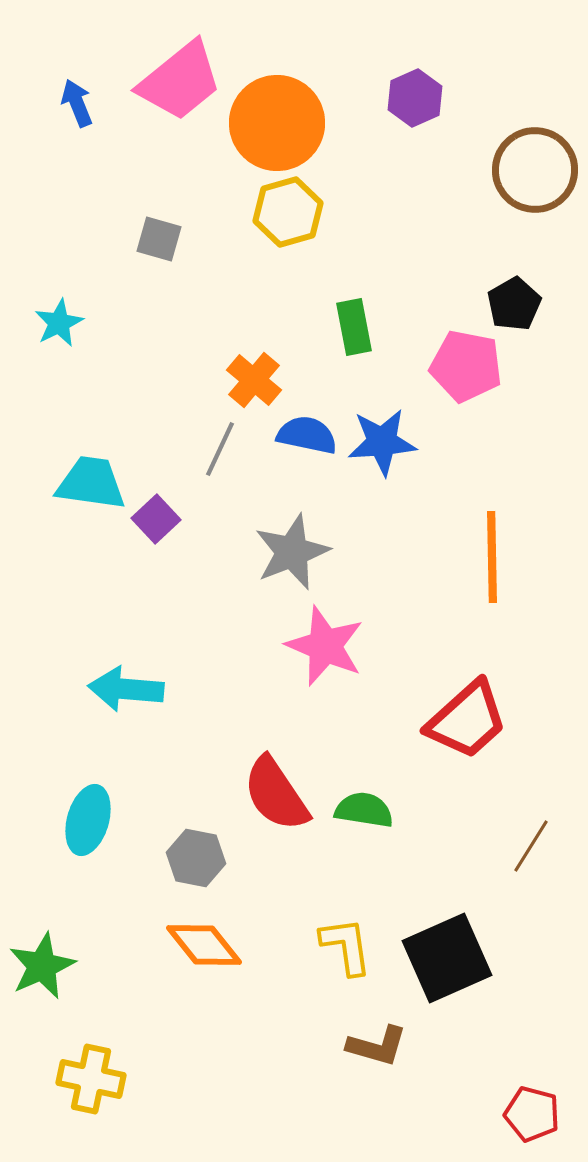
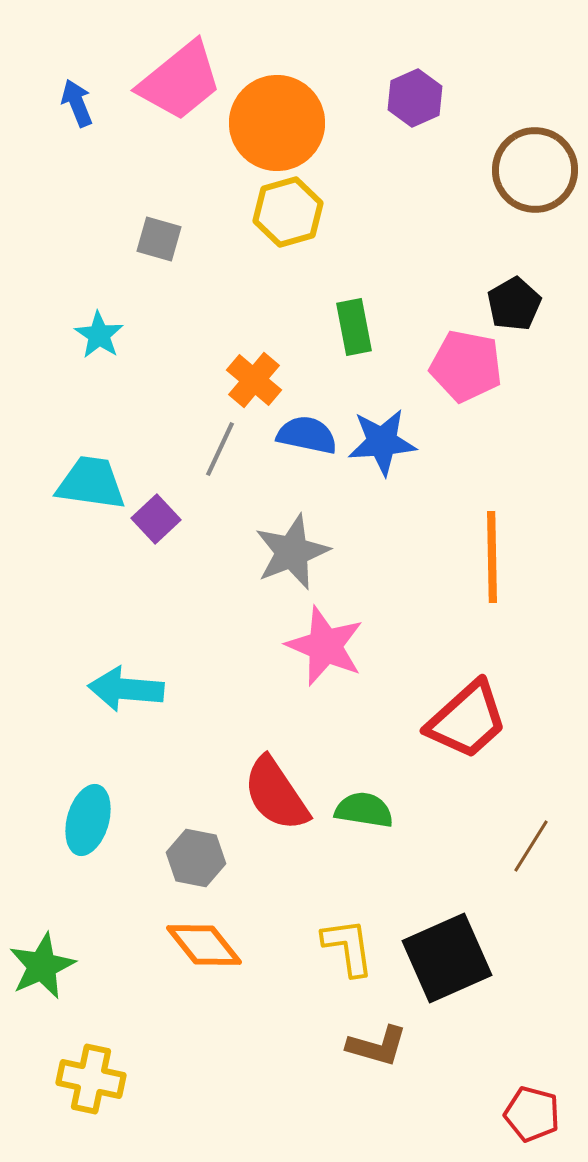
cyan star: moved 40 px right, 12 px down; rotated 12 degrees counterclockwise
yellow L-shape: moved 2 px right, 1 px down
